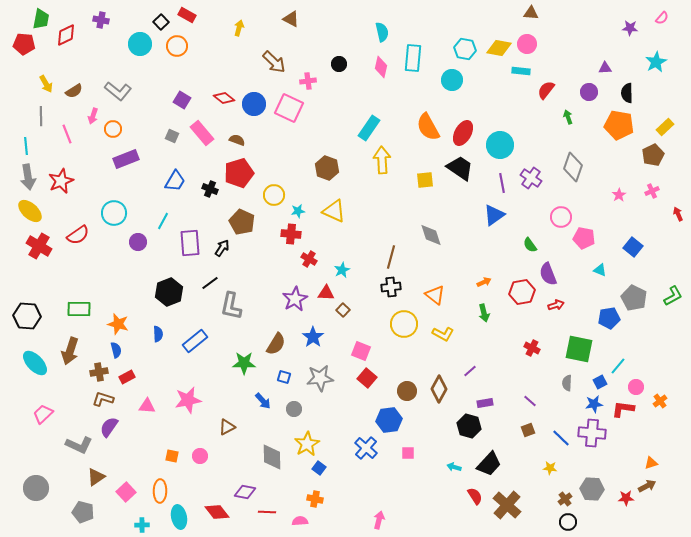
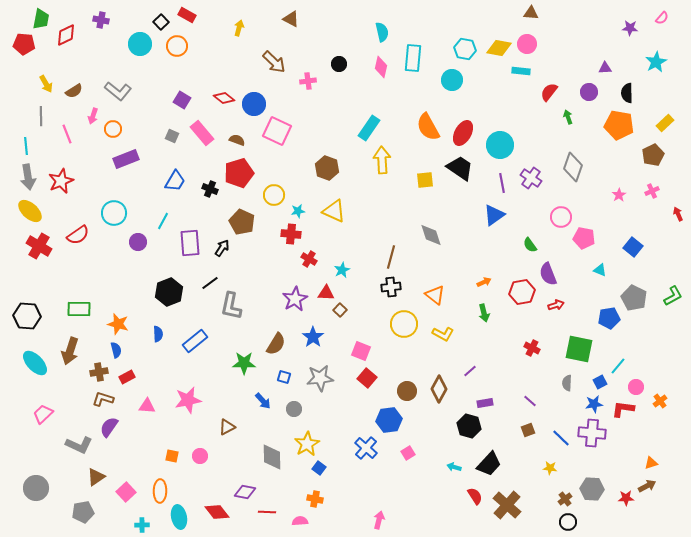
red semicircle at (546, 90): moved 3 px right, 2 px down
pink square at (289, 108): moved 12 px left, 23 px down
yellow rectangle at (665, 127): moved 4 px up
brown square at (343, 310): moved 3 px left
pink square at (408, 453): rotated 32 degrees counterclockwise
gray pentagon at (83, 512): rotated 25 degrees counterclockwise
